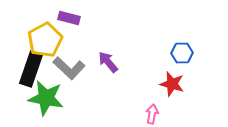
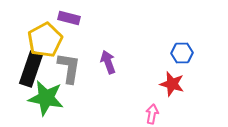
purple arrow: rotated 20 degrees clockwise
gray L-shape: rotated 124 degrees counterclockwise
